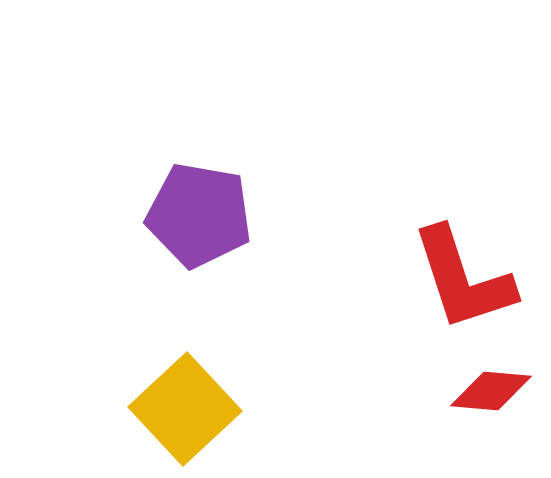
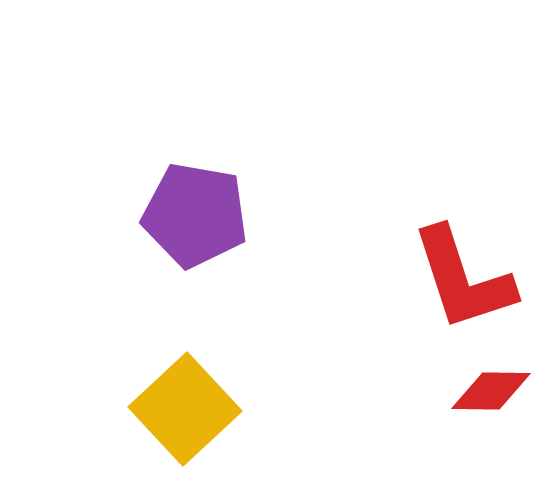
purple pentagon: moved 4 px left
red diamond: rotated 4 degrees counterclockwise
